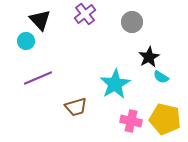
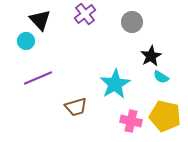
black star: moved 2 px right, 1 px up
yellow pentagon: moved 3 px up
